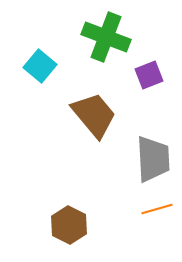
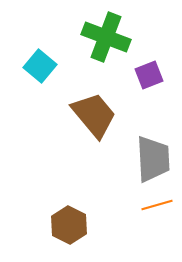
orange line: moved 4 px up
